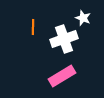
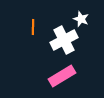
white star: moved 2 px left, 1 px down
white cross: moved 1 px down; rotated 8 degrees counterclockwise
